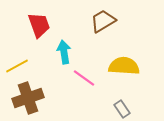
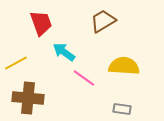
red trapezoid: moved 2 px right, 2 px up
cyan arrow: rotated 45 degrees counterclockwise
yellow line: moved 1 px left, 3 px up
brown cross: rotated 24 degrees clockwise
gray rectangle: rotated 48 degrees counterclockwise
